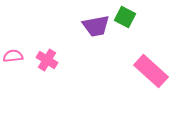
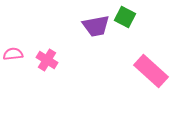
pink semicircle: moved 2 px up
